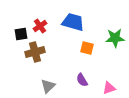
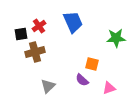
blue trapezoid: rotated 50 degrees clockwise
red cross: moved 1 px left
green star: moved 1 px right
orange square: moved 5 px right, 16 px down
purple semicircle: rotated 16 degrees counterclockwise
